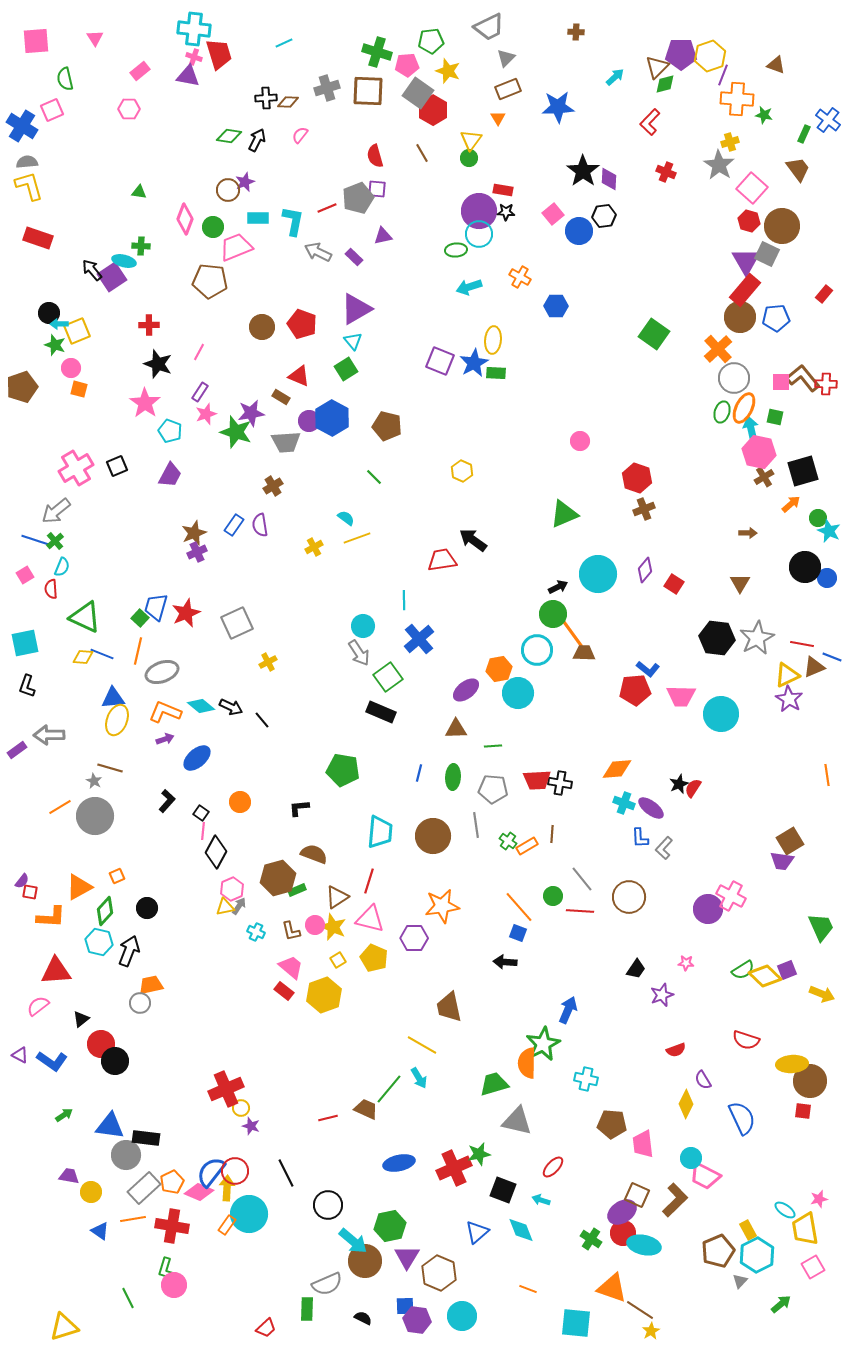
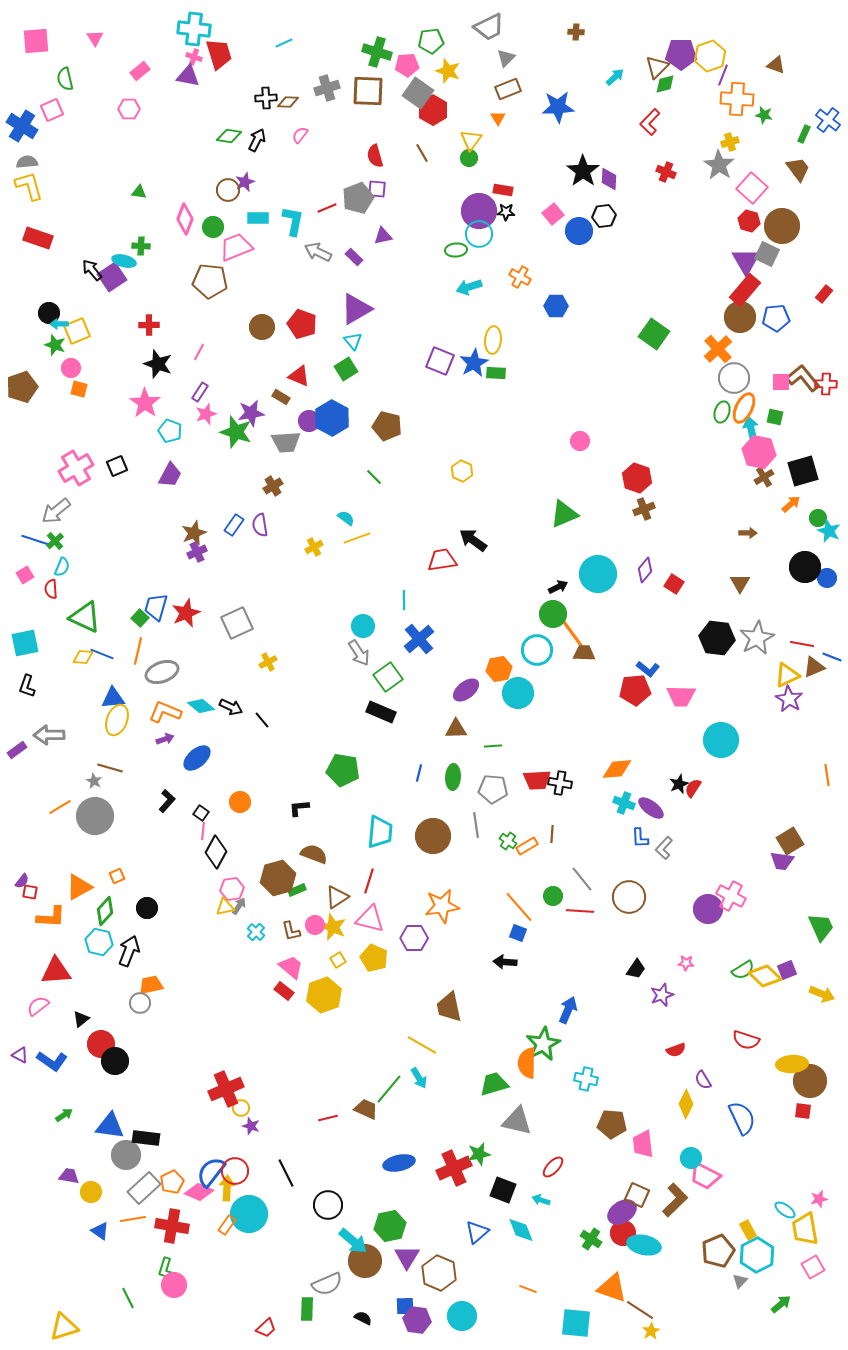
cyan circle at (721, 714): moved 26 px down
pink hexagon at (232, 889): rotated 15 degrees clockwise
cyan cross at (256, 932): rotated 18 degrees clockwise
